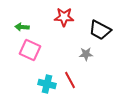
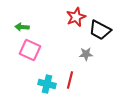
red star: moved 12 px right; rotated 24 degrees counterclockwise
red line: rotated 42 degrees clockwise
